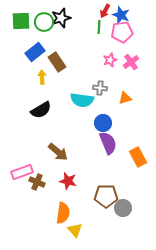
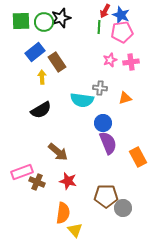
pink cross: rotated 28 degrees clockwise
